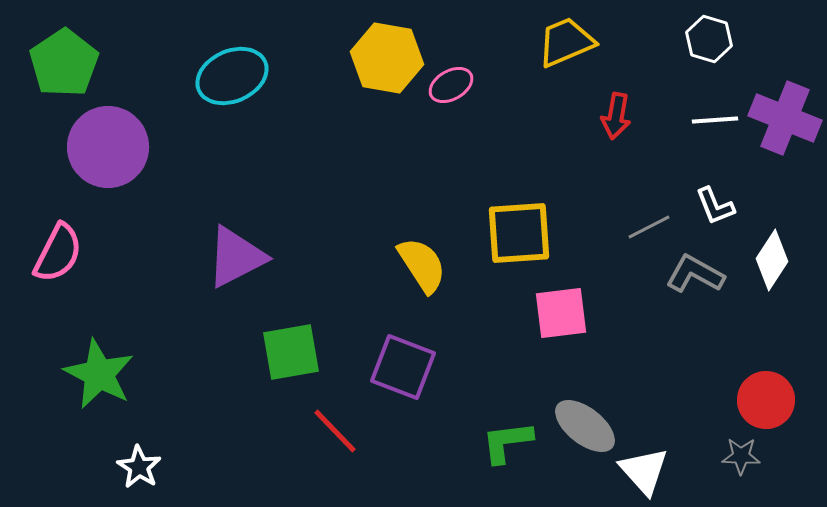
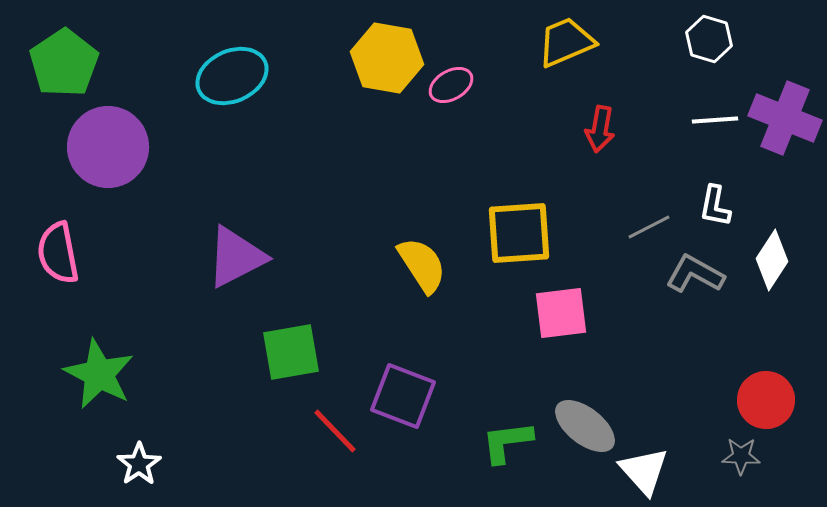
red arrow: moved 16 px left, 13 px down
white L-shape: rotated 33 degrees clockwise
pink semicircle: rotated 142 degrees clockwise
purple square: moved 29 px down
white star: moved 3 px up; rotated 6 degrees clockwise
